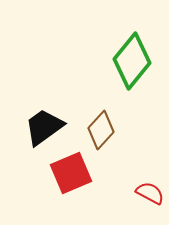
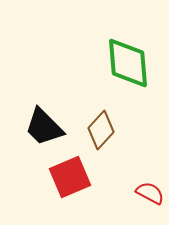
green diamond: moved 4 px left, 2 px down; rotated 44 degrees counterclockwise
black trapezoid: rotated 99 degrees counterclockwise
red square: moved 1 px left, 4 px down
